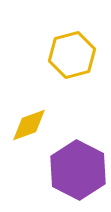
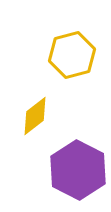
yellow diamond: moved 6 px right, 9 px up; rotated 18 degrees counterclockwise
